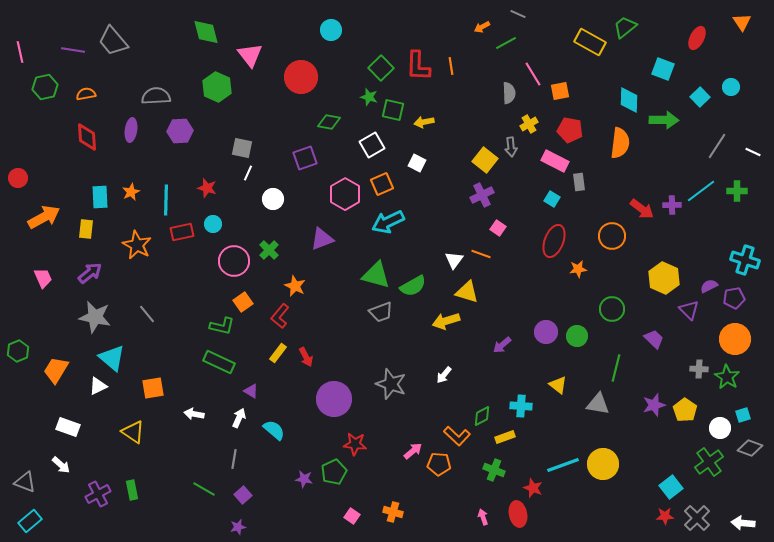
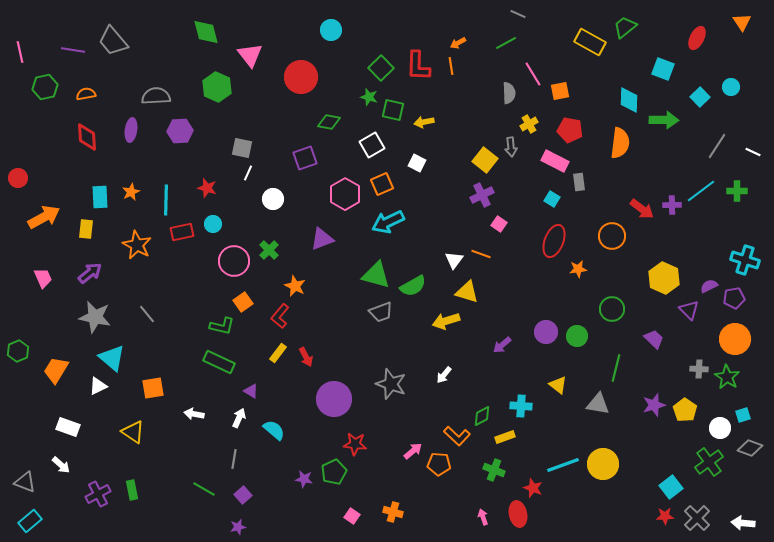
orange arrow at (482, 27): moved 24 px left, 16 px down
pink square at (498, 228): moved 1 px right, 4 px up
